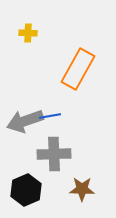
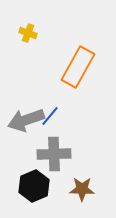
yellow cross: rotated 18 degrees clockwise
orange rectangle: moved 2 px up
blue line: rotated 40 degrees counterclockwise
gray arrow: moved 1 px right, 1 px up
black hexagon: moved 8 px right, 4 px up
